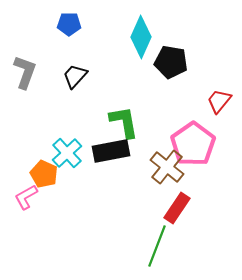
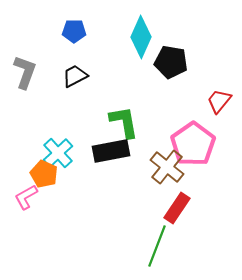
blue pentagon: moved 5 px right, 7 px down
black trapezoid: rotated 20 degrees clockwise
cyan cross: moved 9 px left
